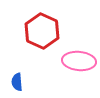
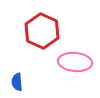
pink ellipse: moved 4 px left, 1 px down
